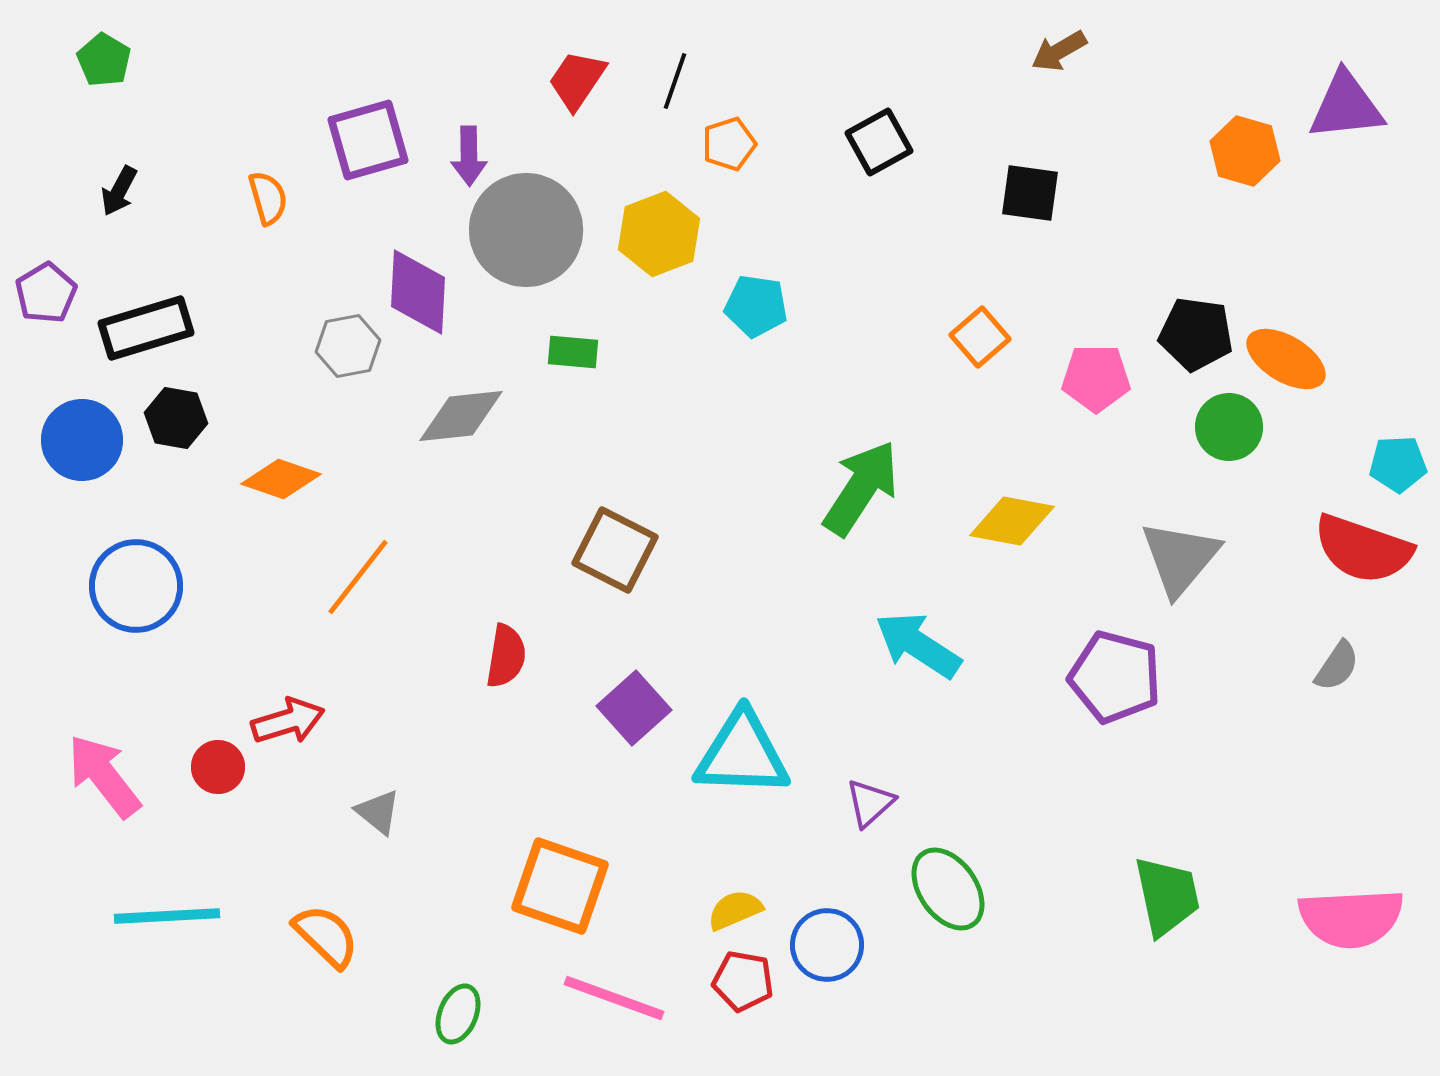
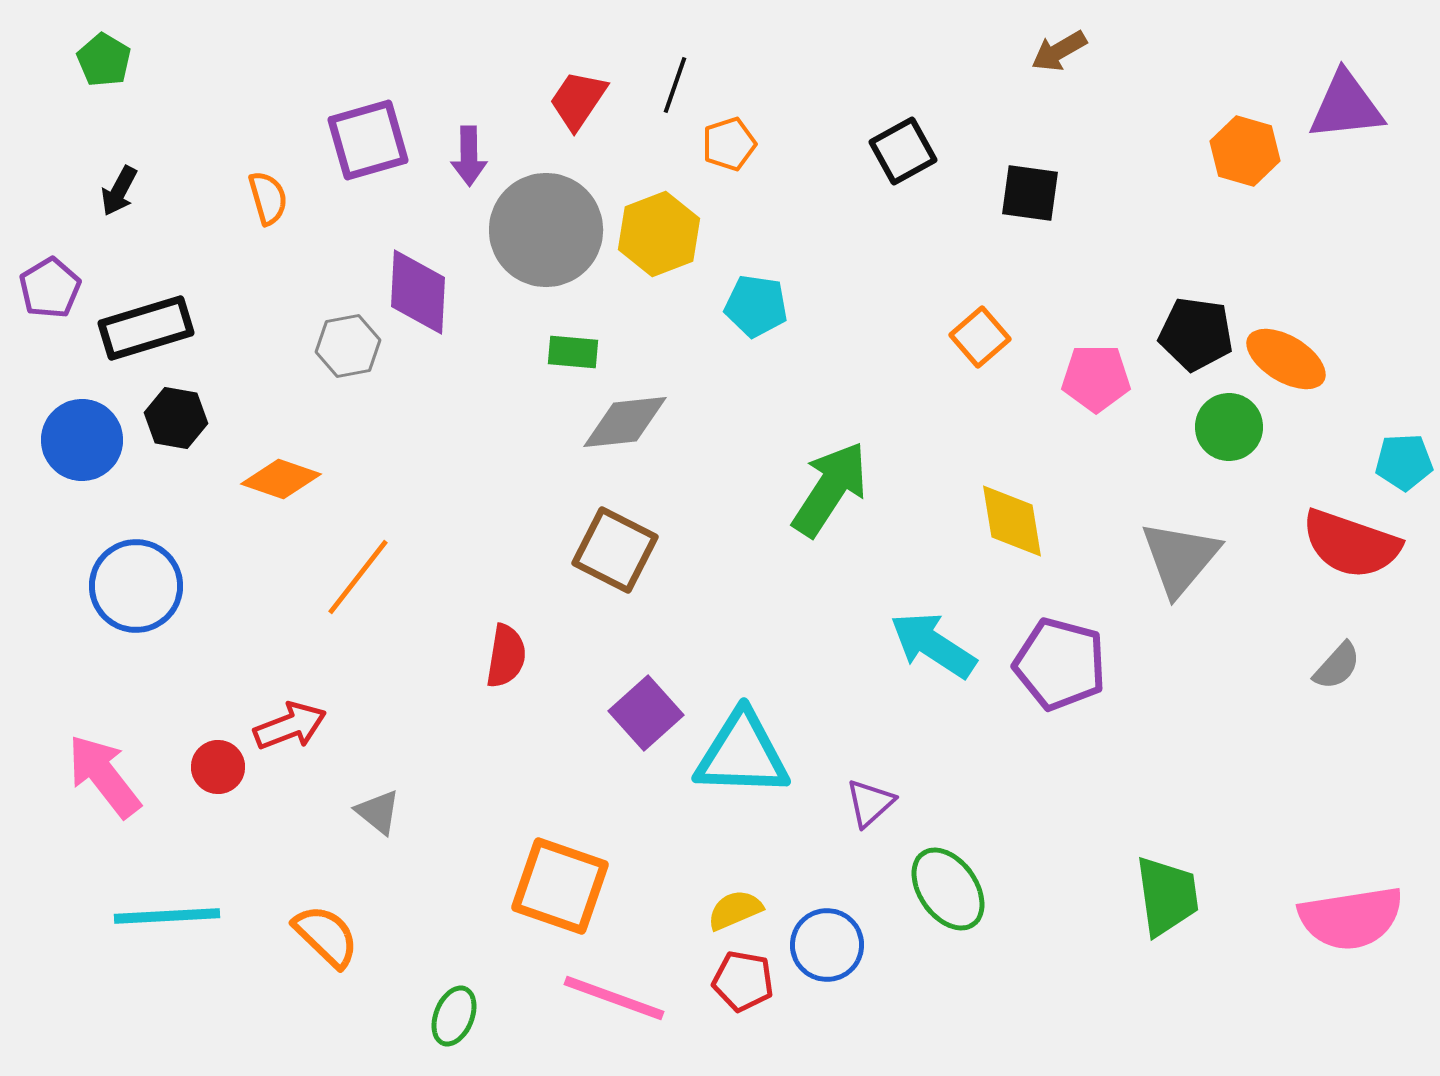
red trapezoid at (577, 80): moved 1 px right, 20 px down
black line at (675, 81): moved 4 px down
black square at (879, 142): moved 24 px right, 9 px down
gray circle at (526, 230): moved 20 px right
purple pentagon at (46, 293): moved 4 px right, 5 px up
gray diamond at (461, 416): moved 164 px right, 6 px down
cyan pentagon at (1398, 464): moved 6 px right, 2 px up
green arrow at (861, 488): moved 31 px left, 1 px down
yellow diamond at (1012, 521): rotated 70 degrees clockwise
red semicircle at (1363, 549): moved 12 px left, 5 px up
cyan arrow at (918, 645): moved 15 px right
gray semicircle at (1337, 666): rotated 8 degrees clockwise
purple pentagon at (1115, 677): moved 55 px left, 13 px up
purple square at (634, 708): moved 12 px right, 5 px down
red arrow at (288, 721): moved 2 px right, 5 px down; rotated 4 degrees counterclockwise
green trapezoid at (1167, 896): rotated 4 degrees clockwise
pink semicircle at (1351, 918): rotated 6 degrees counterclockwise
green ellipse at (458, 1014): moved 4 px left, 2 px down
